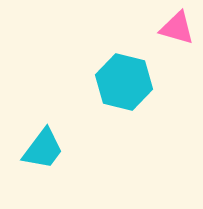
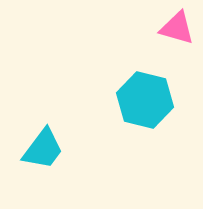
cyan hexagon: moved 21 px right, 18 px down
